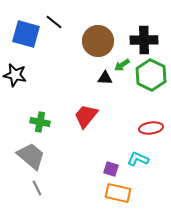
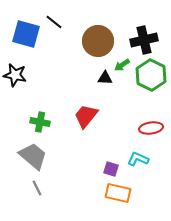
black cross: rotated 12 degrees counterclockwise
gray trapezoid: moved 2 px right
